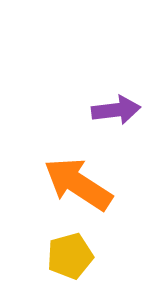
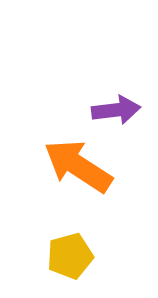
orange arrow: moved 18 px up
